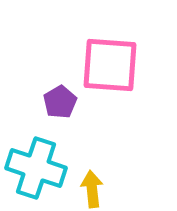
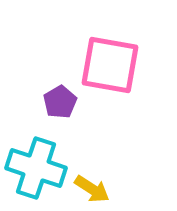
pink square: rotated 6 degrees clockwise
yellow arrow: rotated 129 degrees clockwise
